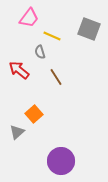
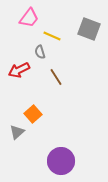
red arrow: rotated 65 degrees counterclockwise
orange square: moved 1 px left
